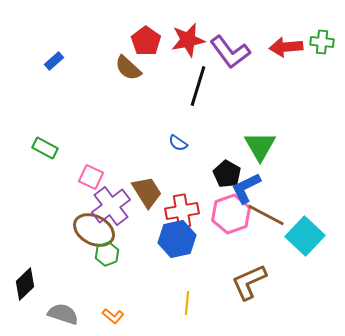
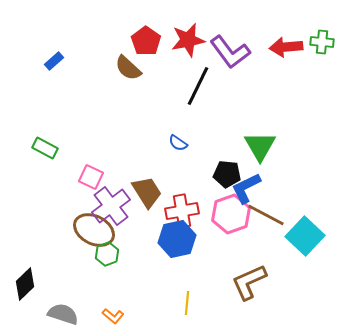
black line: rotated 9 degrees clockwise
black pentagon: rotated 24 degrees counterclockwise
